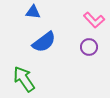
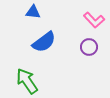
green arrow: moved 3 px right, 2 px down
